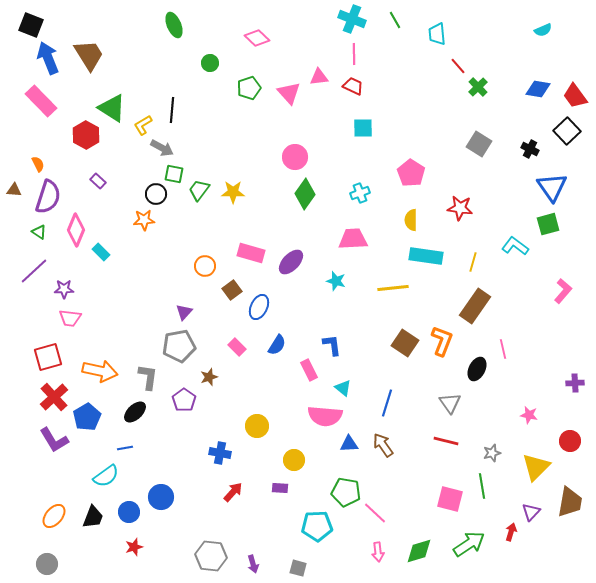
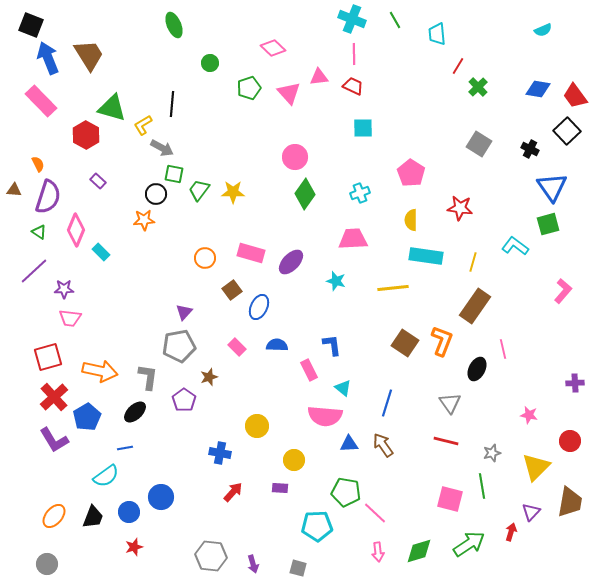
pink diamond at (257, 38): moved 16 px right, 10 px down
red line at (458, 66): rotated 72 degrees clockwise
green triangle at (112, 108): rotated 16 degrees counterclockwise
black line at (172, 110): moved 6 px up
orange circle at (205, 266): moved 8 px up
blue semicircle at (277, 345): rotated 120 degrees counterclockwise
